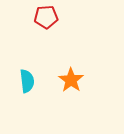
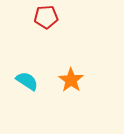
cyan semicircle: rotated 50 degrees counterclockwise
